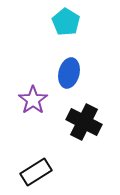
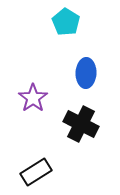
blue ellipse: moved 17 px right; rotated 12 degrees counterclockwise
purple star: moved 2 px up
black cross: moved 3 px left, 2 px down
